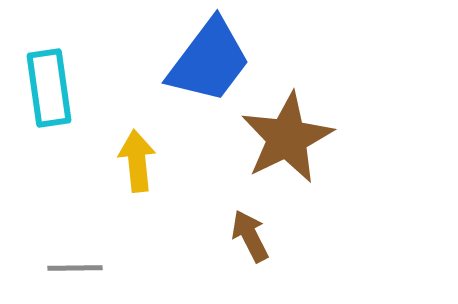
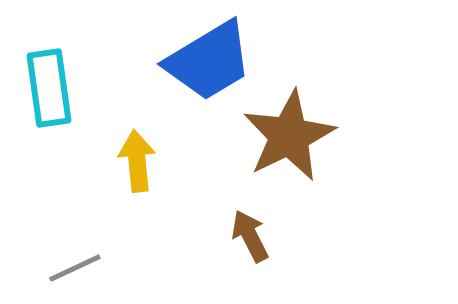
blue trapezoid: rotated 22 degrees clockwise
brown star: moved 2 px right, 2 px up
gray line: rotated 24 degrees counterclockwise
